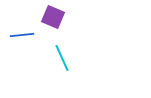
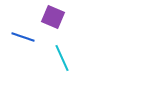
blue line: moved 1 px right, 2 px down; rotated 25 degrees clockwise
